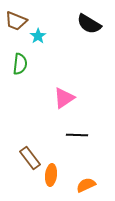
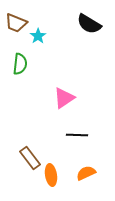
brown trapezoid: moved 2 px down
orange ellipse: rotated 15 degrees counterclockwise
orange semicircle: moved 12 px up
